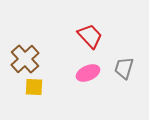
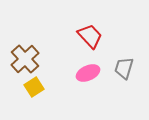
yellow square: rotated 36 degrees counterclockwise
